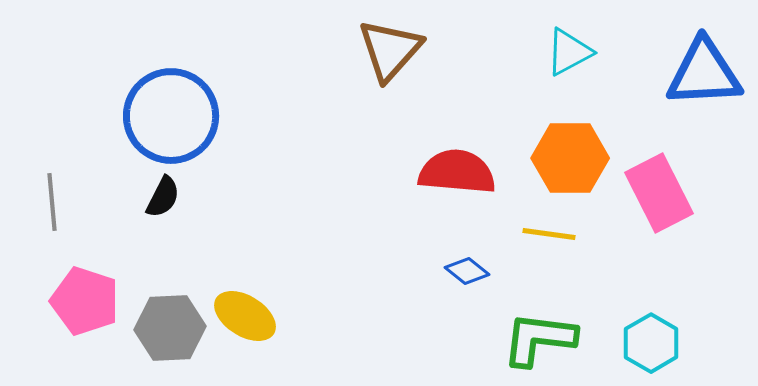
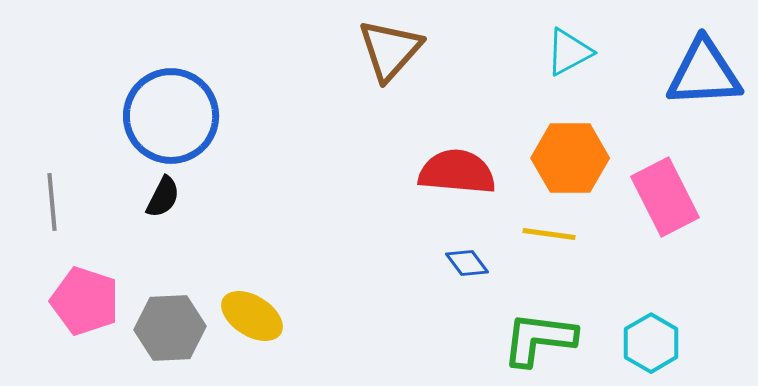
pink rectangle: moved 6 px right, 4 px down
blue diamond: moved 8 px up; rotated 15 degrees clockwise
yellow ellipse: moved 7 px right
